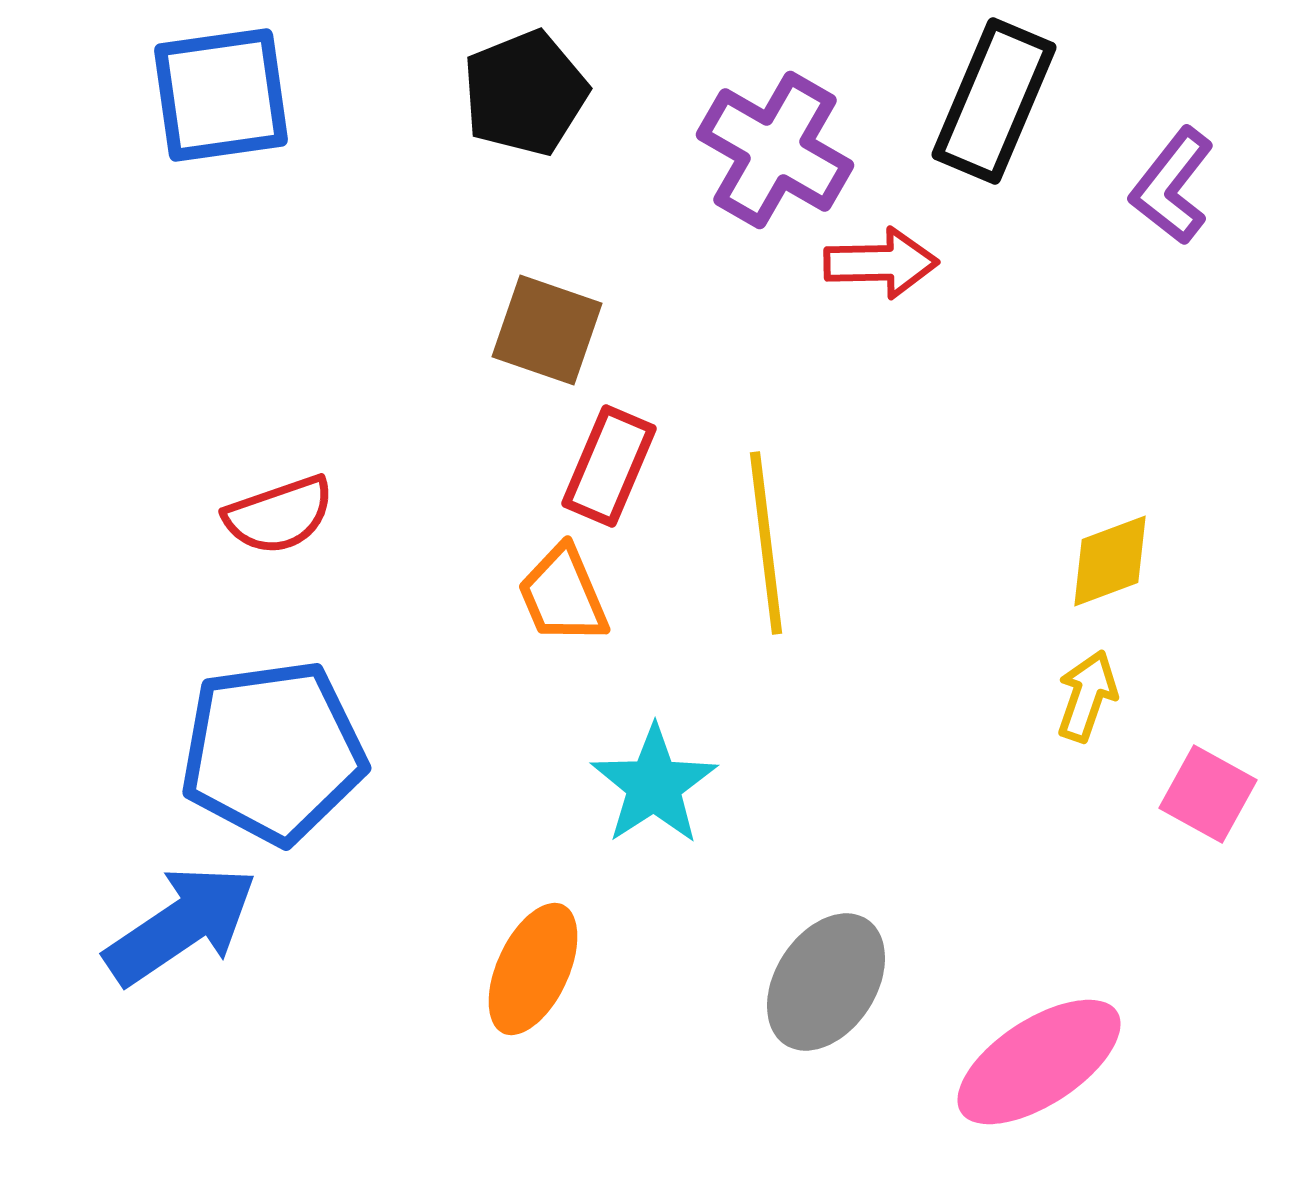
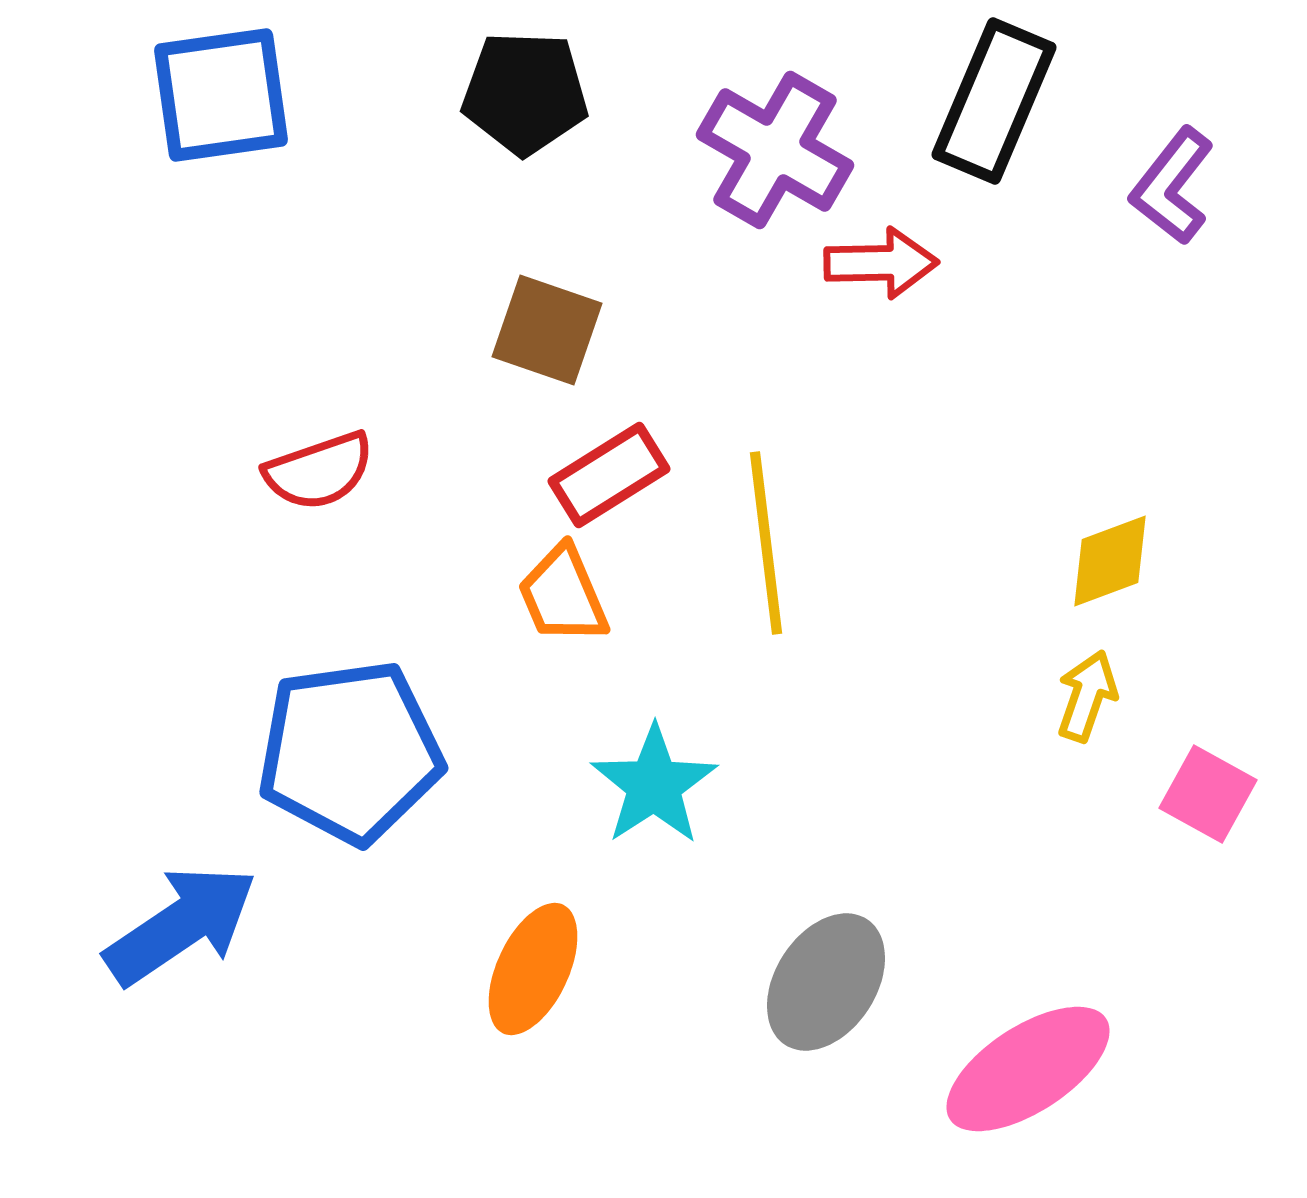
black pentagon: rotated 24 degrees clockwise
red rectangle: moved 9 px down; rotated 35 degrees clockwise
red semicircle: moved 40 px right, 44 px up
blue pentagon: moved 77 px right
pink ellipse: moved 11 px left, 7 px down
